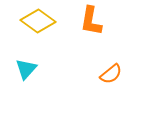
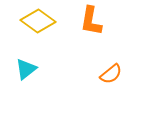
cyan triangle: rotated 10 degrees clockwise
